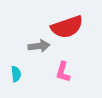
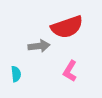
pink L-shape: moved 7 px right, 1 px up; rotated 15 degrees clockwise
